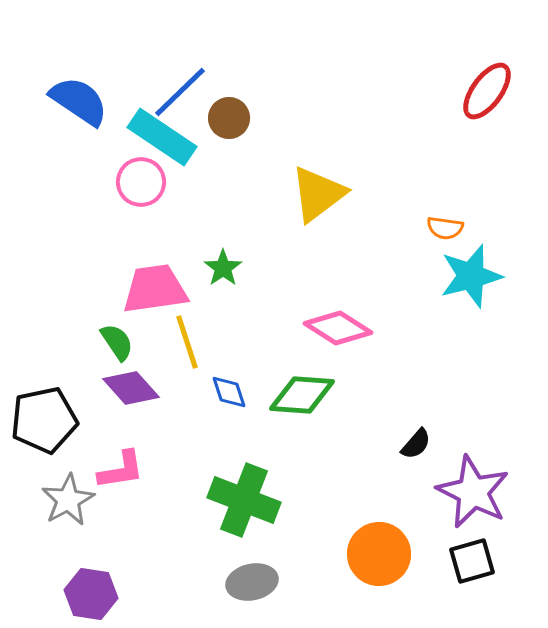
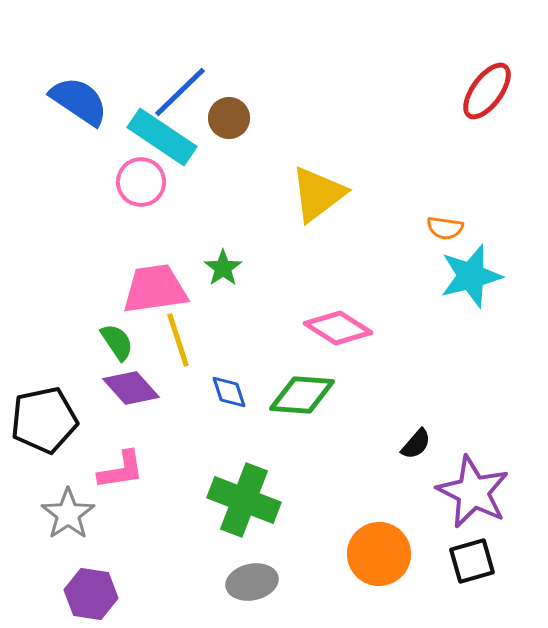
yellow line: moved 9 px left, 2 px up
gray star: moved 14 px down; rotated 6 degrees counterclockwise
